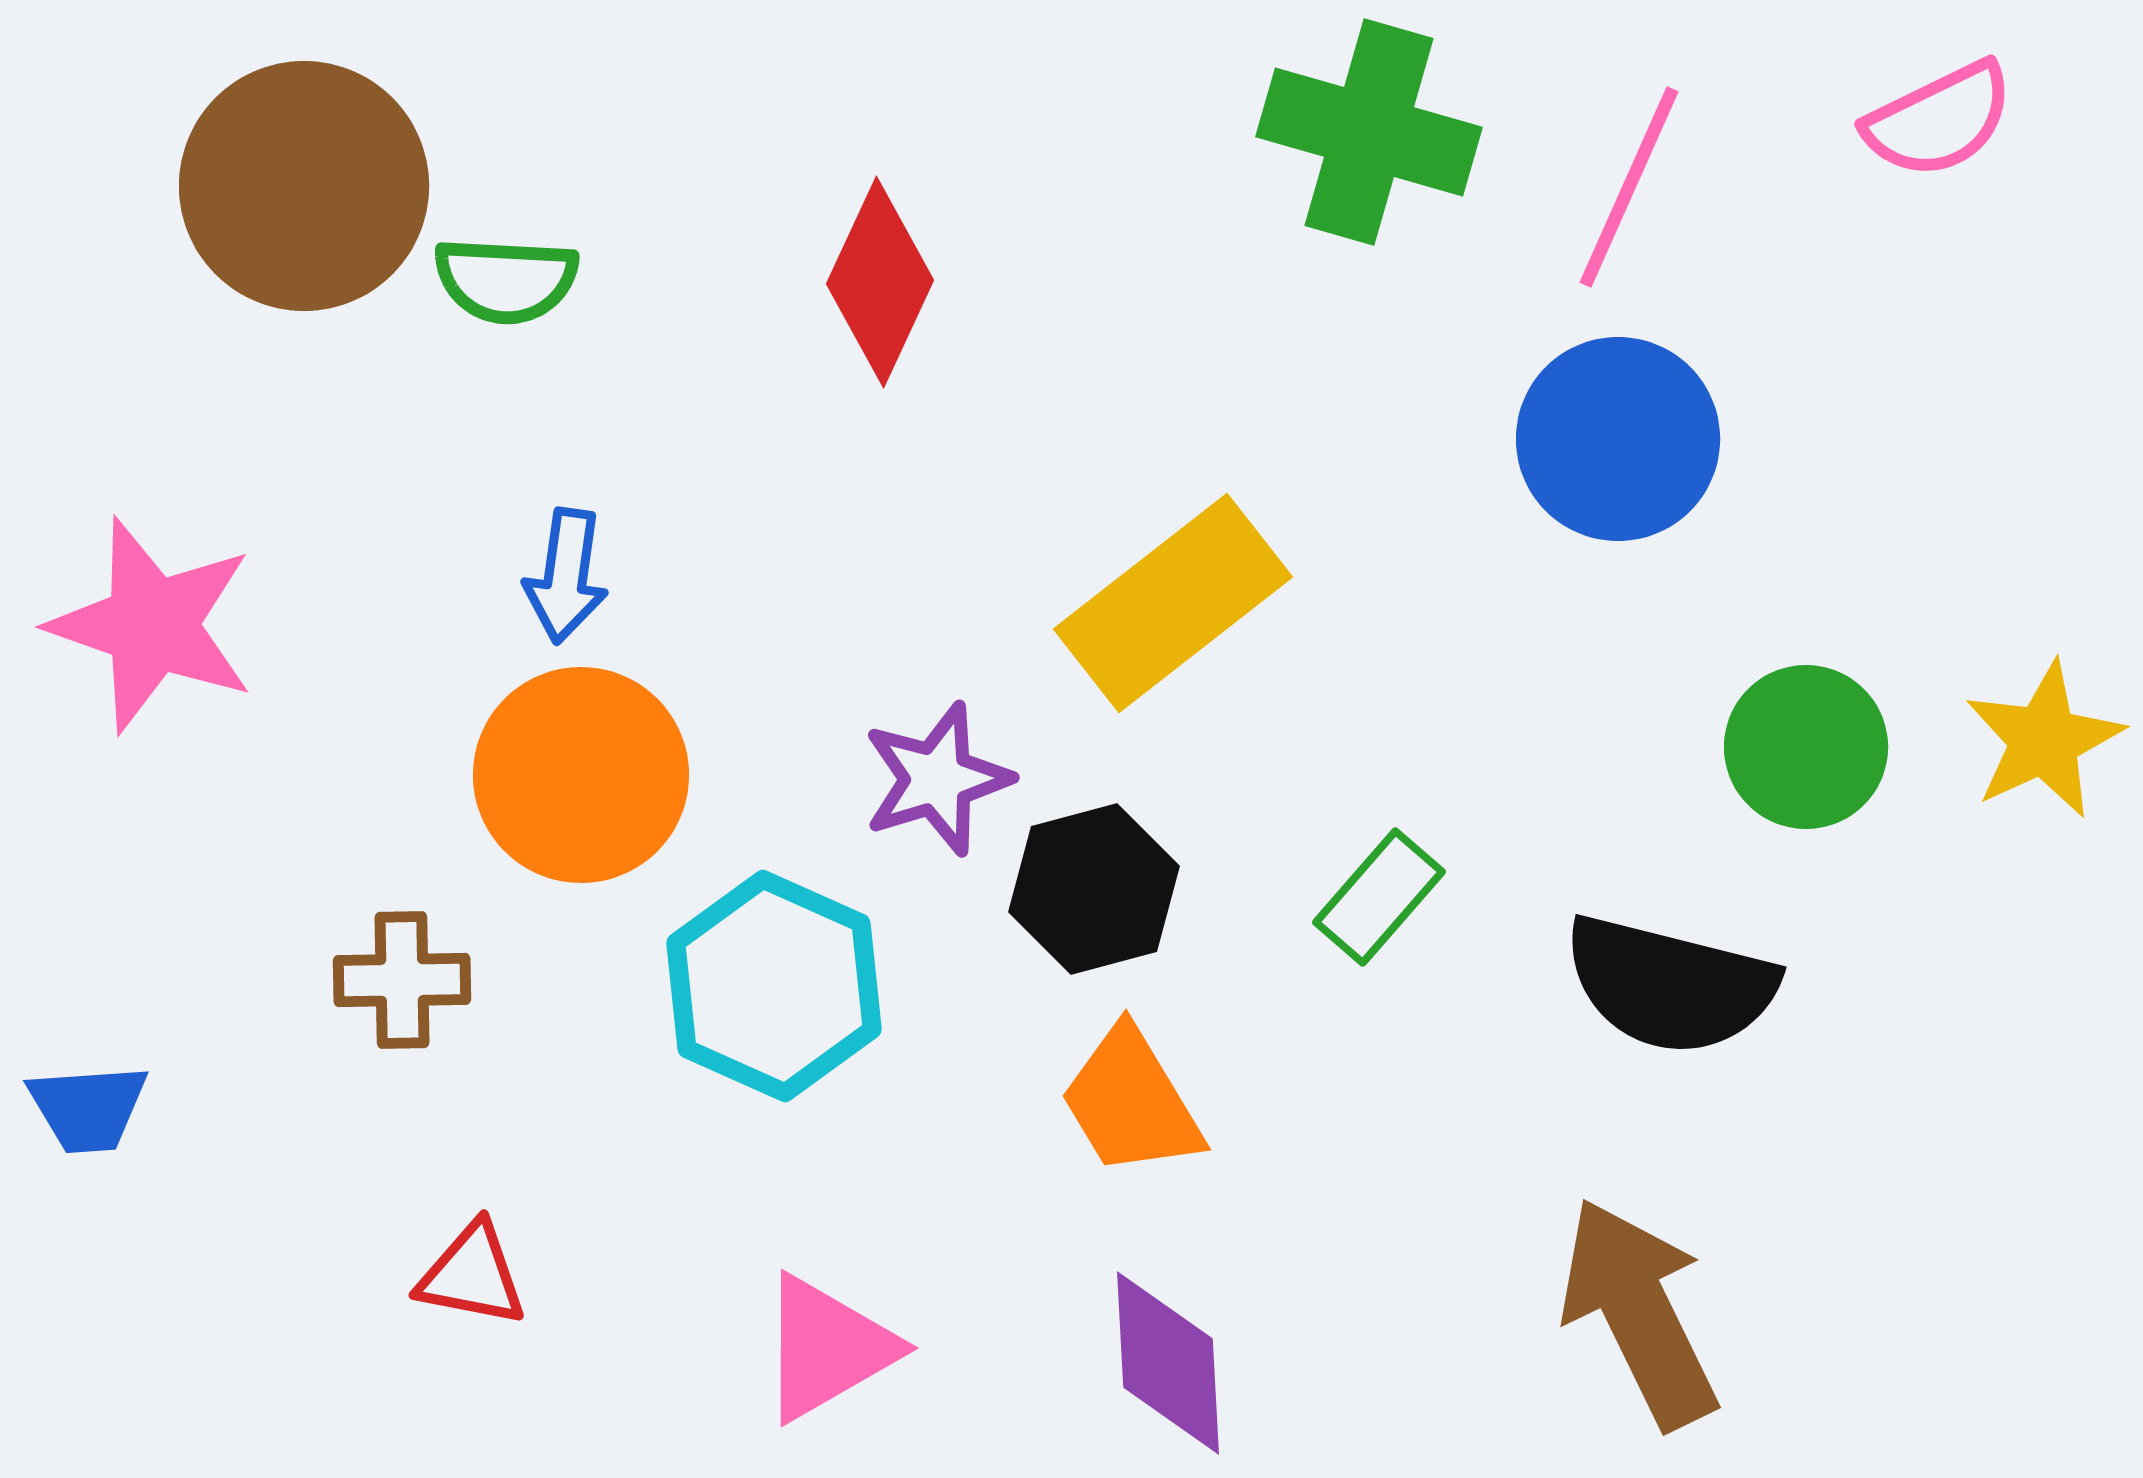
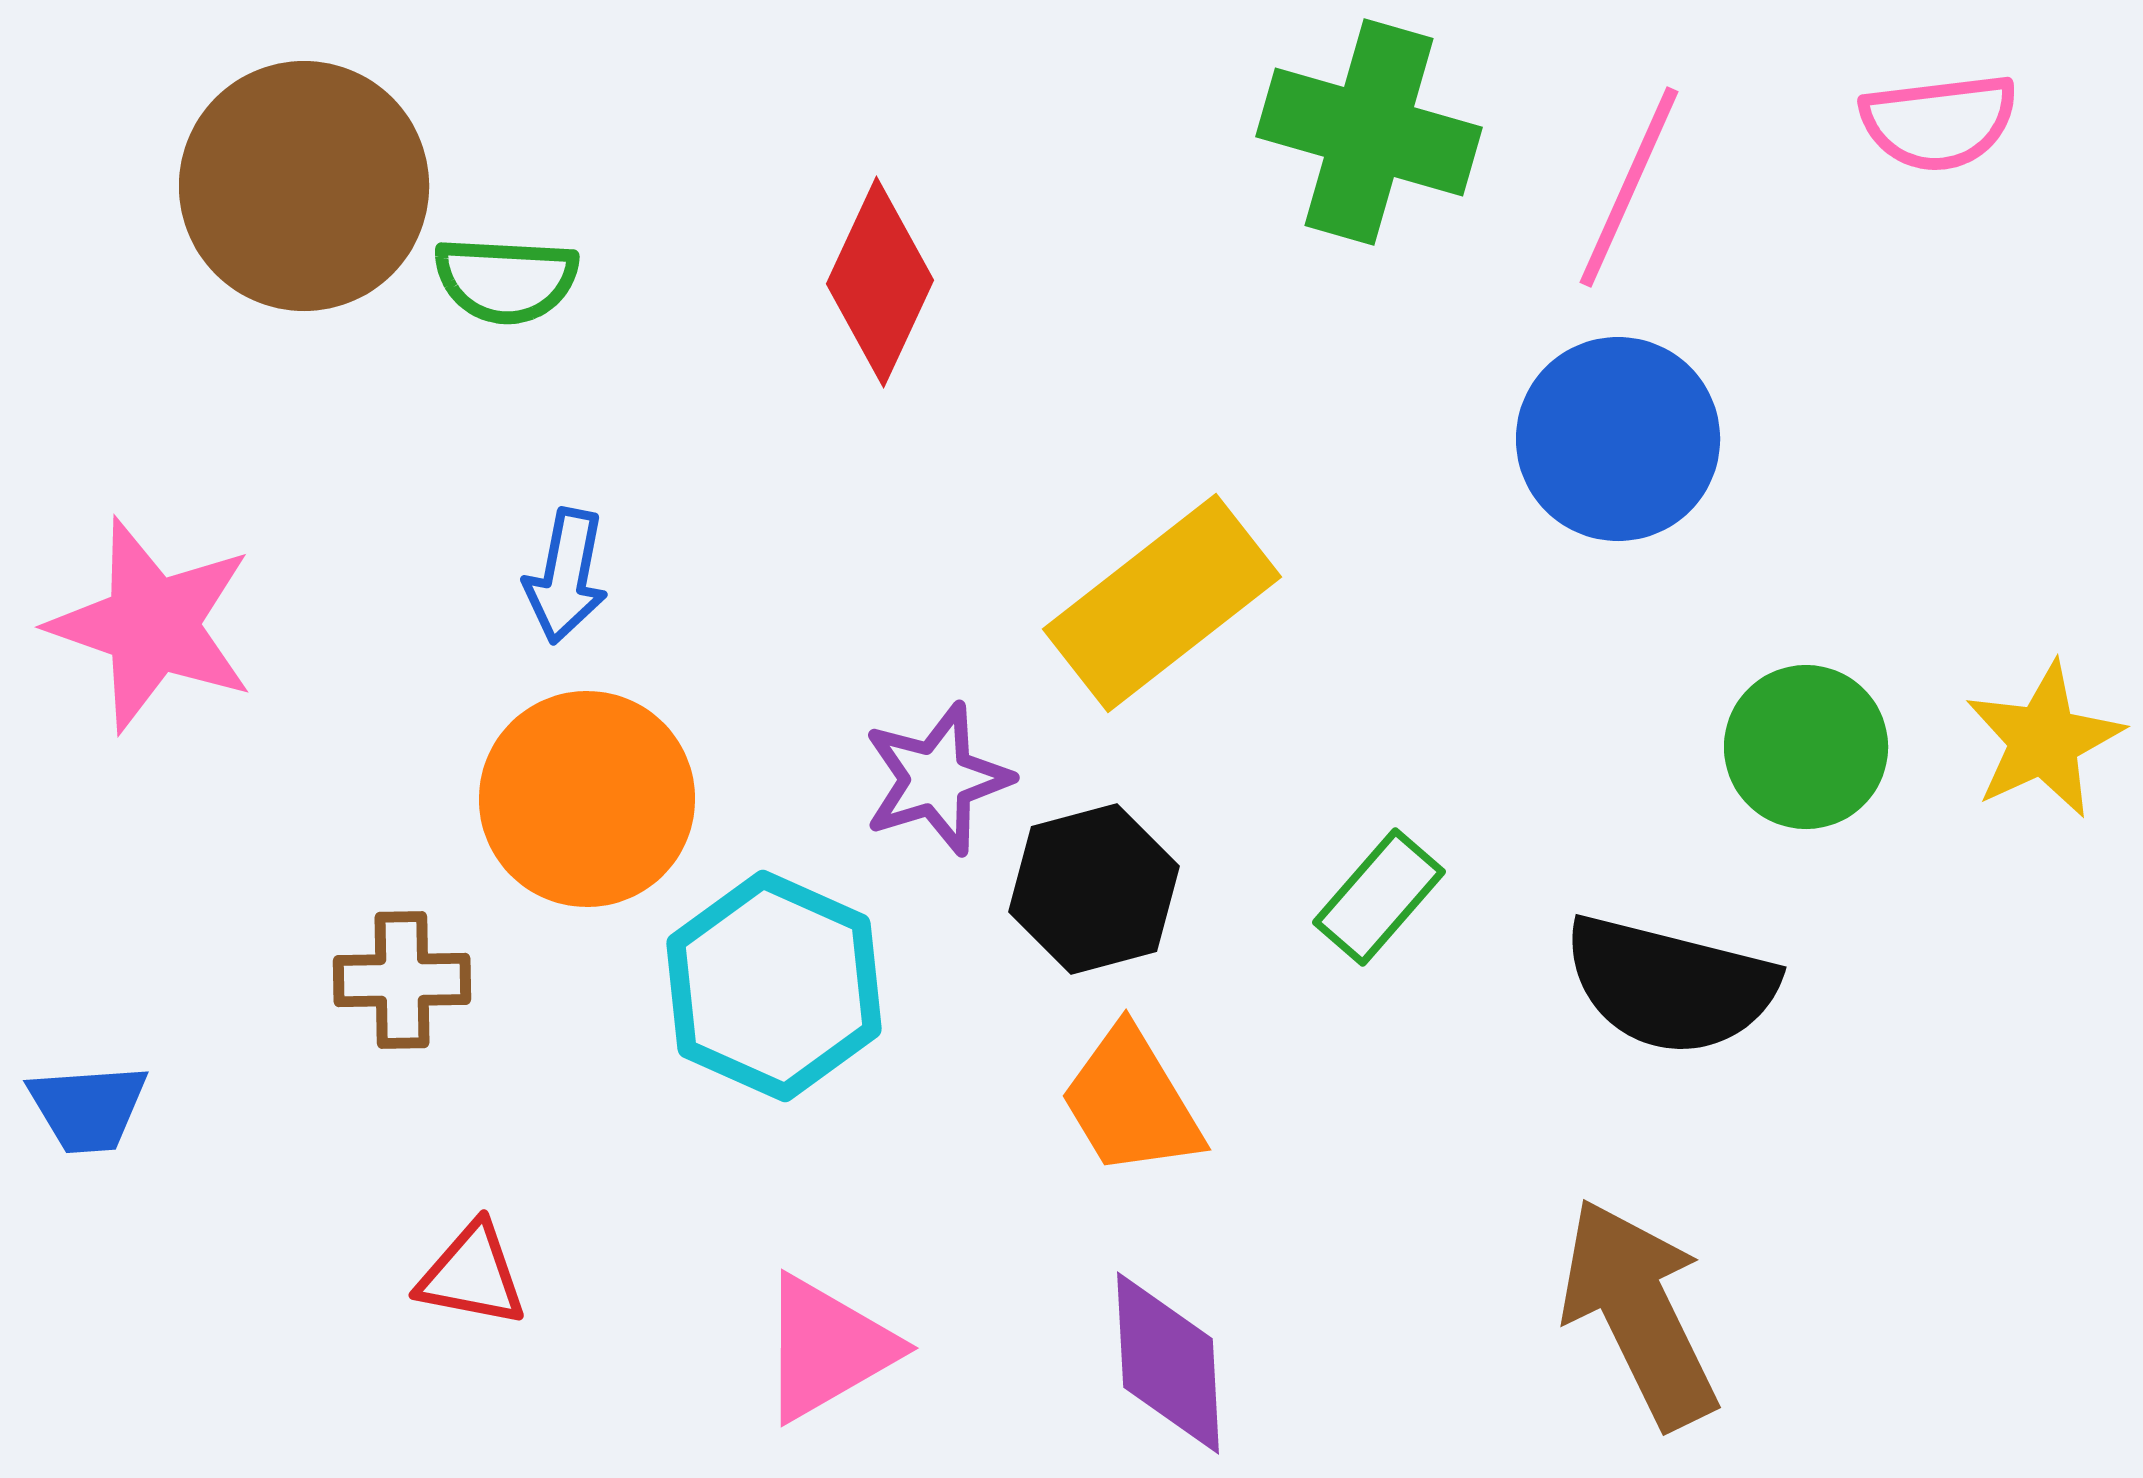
pink semicircle: moved 2 px down; rotated 19 degrees clockwise
blue arrow: rotated 3 degrees clockwise
yellow rectangle: moved 11 px left
orange circle: moved 6 px right, 24 px down
